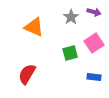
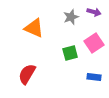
gray star: rotated 14 degrees clockwise
orange triangle: moved 1 px down
